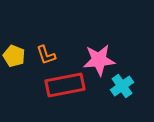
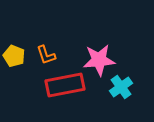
cyan cross: moved 1 px left, 1 px down
